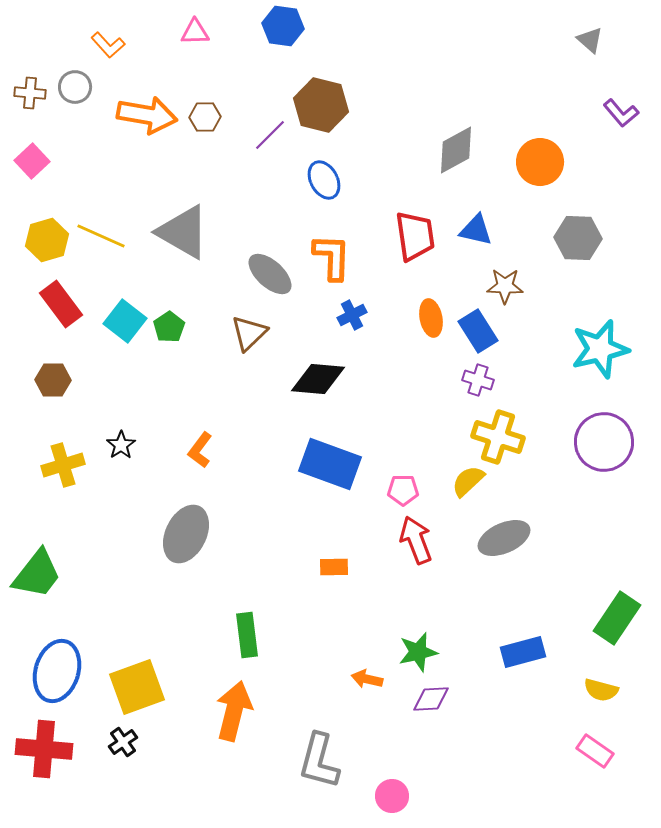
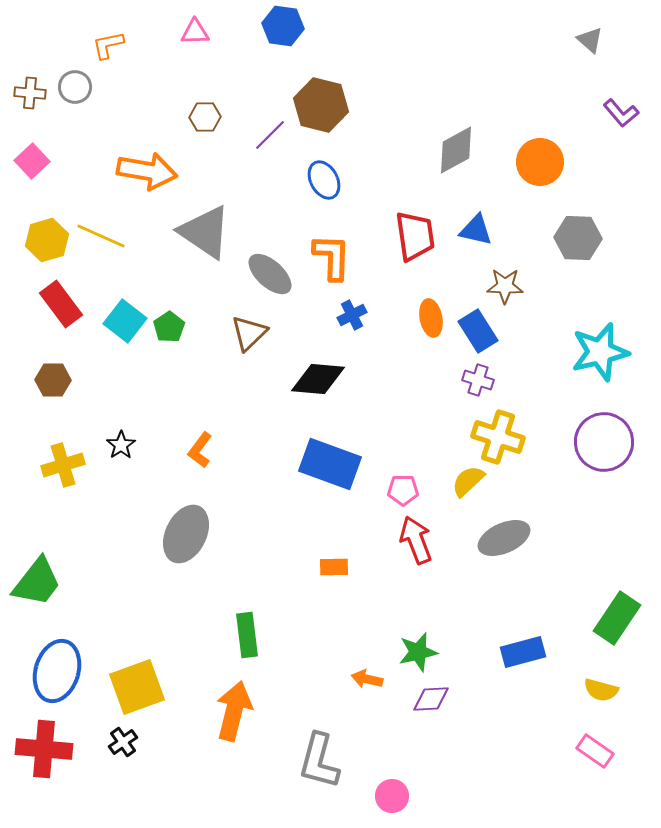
orange L-shape at (108, 45): rotated 120 degrees clockwise
orange arrow at (147, 115): moved 56 px down
gray triangle at (183, 232): moved 22 px right; rotated 4 degrees clockwise
cyan star at (600, 349): moved 3 px down
green trapezoid at (37, 574): moved 8 px down
